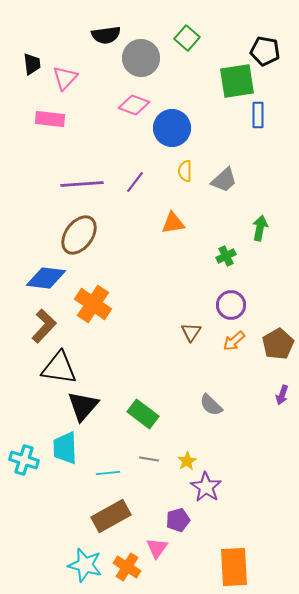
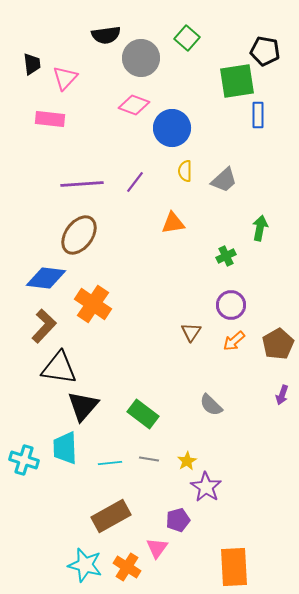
cyan line at (108, 473): moved 2 px right, 10 px up
